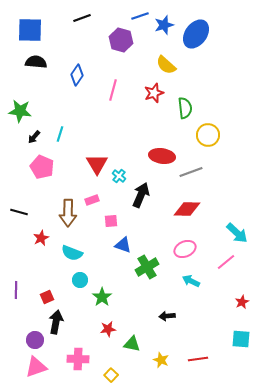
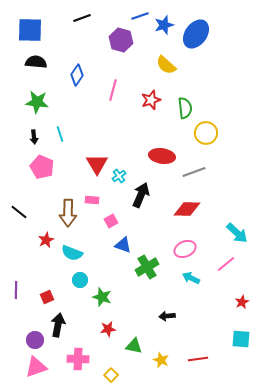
red star at (154, 93): moved 3 px left, 7 px down
green star at (20, 111): moved 17 px right, 9 px up
cyan line at (60, 134): rotated 35 degrees counterclockwise
yellow circle at (208, 135): moved 2 px left, 2 px up
black arrow at (34, 137): rotated 48 degrees counterclockwise
gray line at (191, 172): moved 3 px right
cyan cross at (119, 176): rotated 16 degrees clockwise
pink rectangle at (92, 200): rotated 24 degrees clockwise
black line at (19, 212): rotated 24 degrees clockwise
pink square at (111, 221): rotated 24 degrees counterclockwise
red star at (41, 238): moved 5 px right, 2 px down
pink line at (226, 262): moved 2 px down
cyan arrow at (191, 281): moved 3 px up
green star at (102, 297): rotated 18 degrees counterclockwise
black arrow at (56, 322): moved 2 px right, 3 px down
green triangle at (132, 344): moved 2 px right, 2 px down
